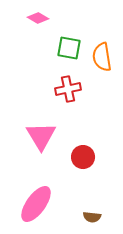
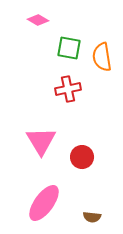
pink diamond: moved 2 px down
pink triangle: moved 5 px down
red circle: moved 1 px left
pink ellipse: moved 8 px right, 1 px up
